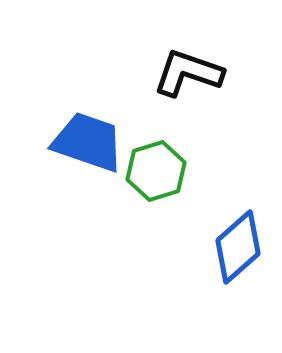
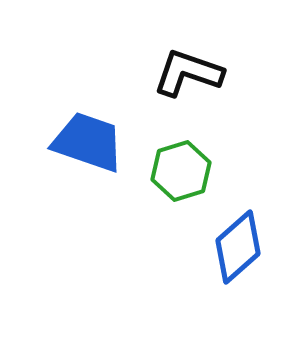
green hexagon: moved 25 px right
